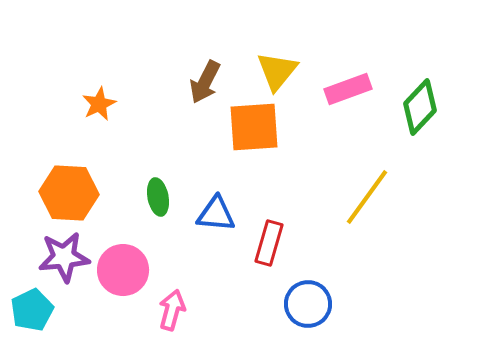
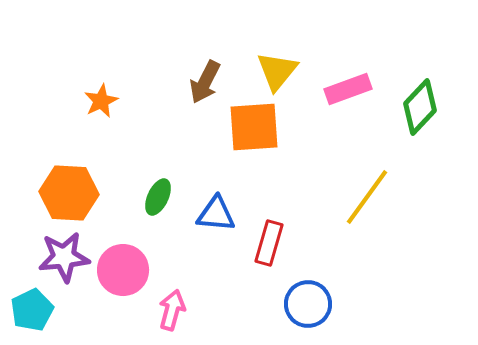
orange star: moved 2 px right, 3 px up
green ellipse: rotated 36 degrees clockwise
